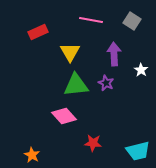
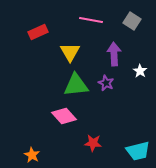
white star: moved 1 px left, 1 px down
